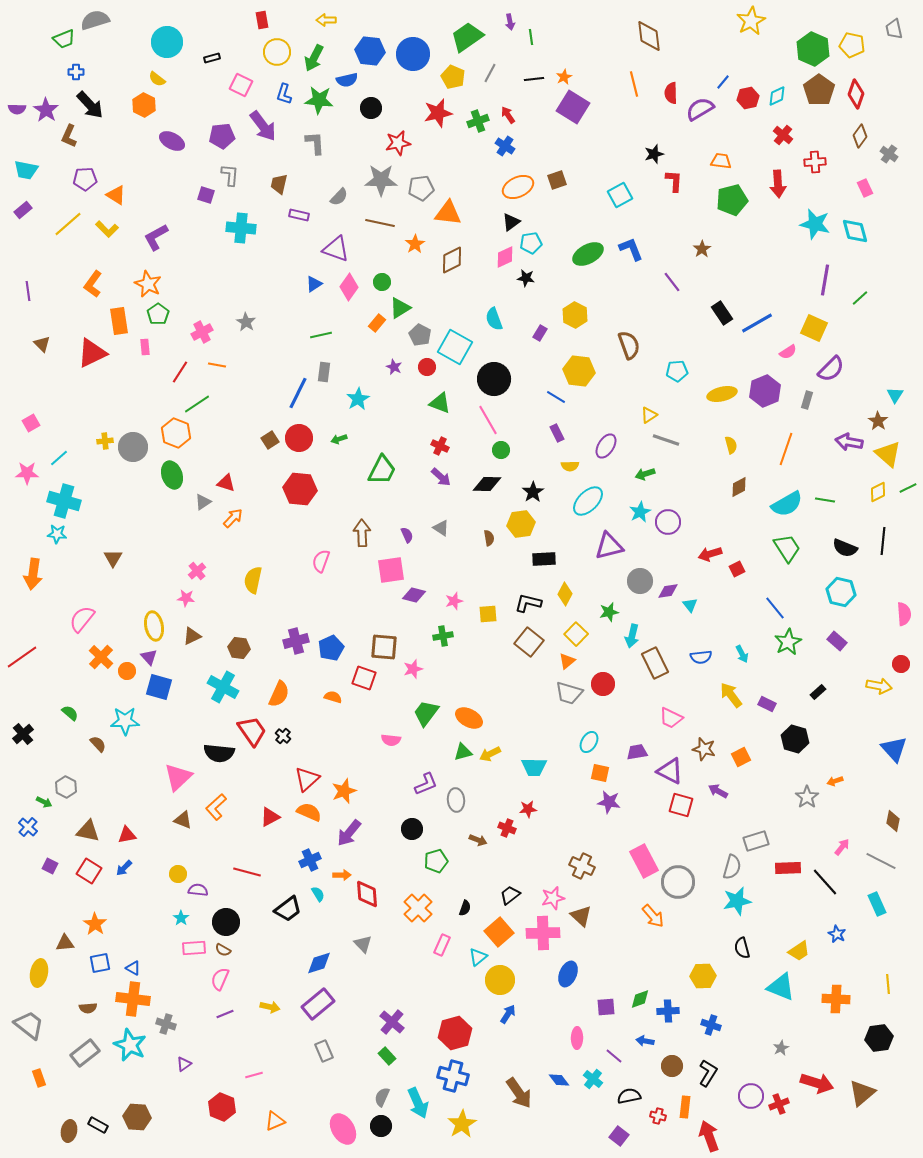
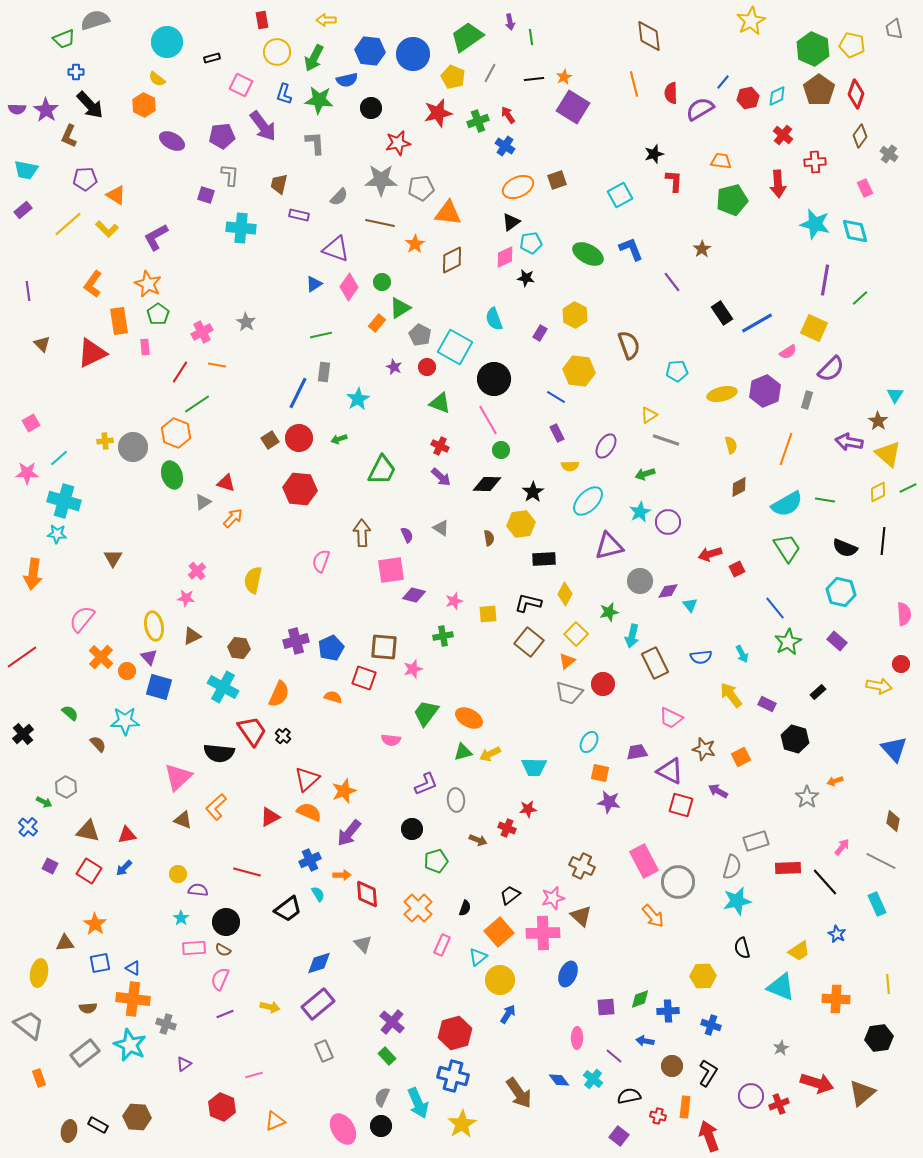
green ellipse at (588, 254): rotated 56 degrees clockwise
